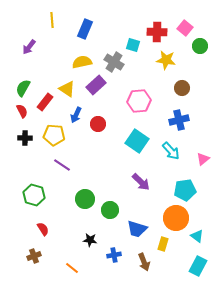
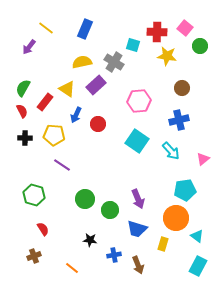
yellow line at (52, 20): moved 6 px left, 8 px down; rotated 49 degrees counterclockwise
yellow star at (166, 60): moved 1 px right, 4 px up
purple arrow at (141, 182): moved 3 px left, 17 px down; rotated 24 degrees clockwise
brown arrow at (144, 262): moved 6 px left, 3 px down
